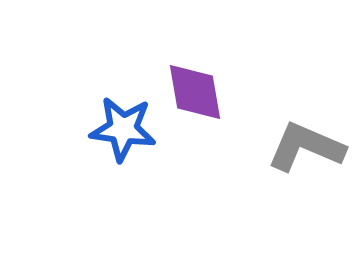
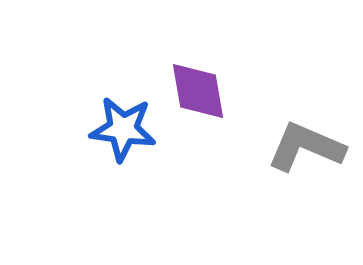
purple diamond: moved 3 px right, 1 px up
